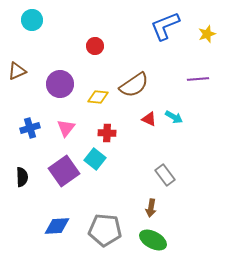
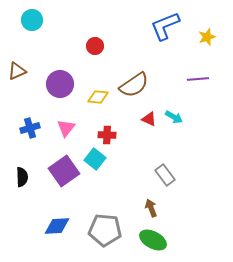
yellow star: moved 3 px down
red cross: moved 2 px down
brown arrow: rotated 150 degrees clockwise
